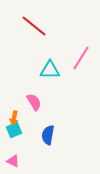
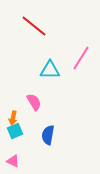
orange arrow: moved 1 px left
cyan square: moved 1 px right, 1 px down
